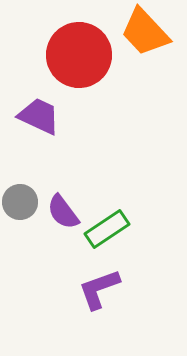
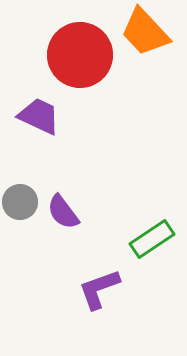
red circle: moved 1 px right
green rectangle: moved 45 px right, 10 px down
